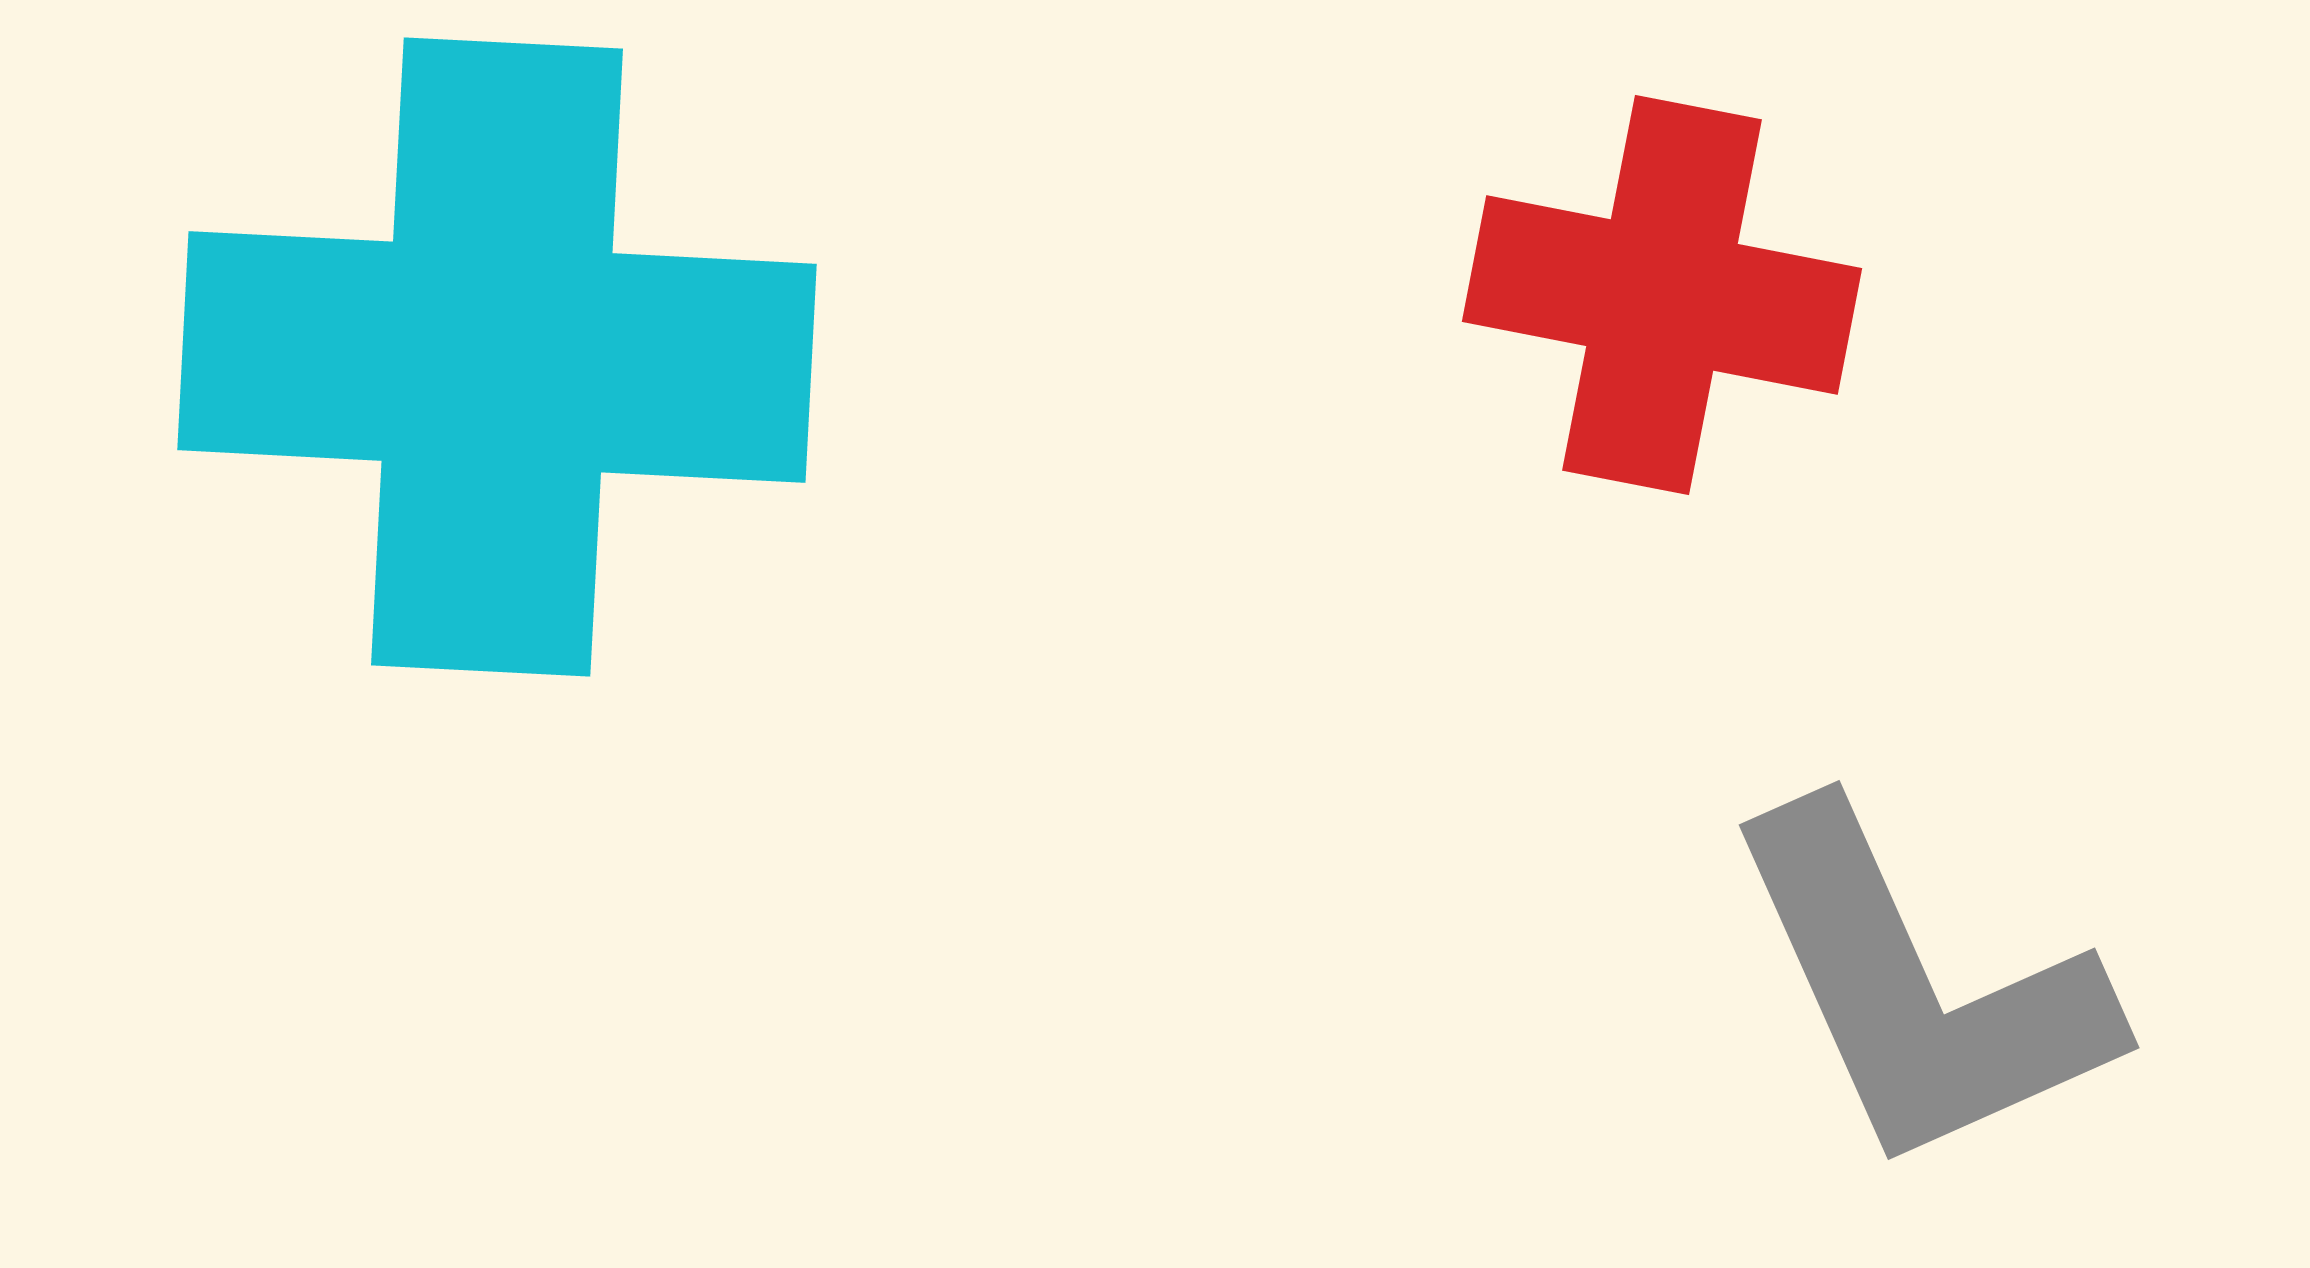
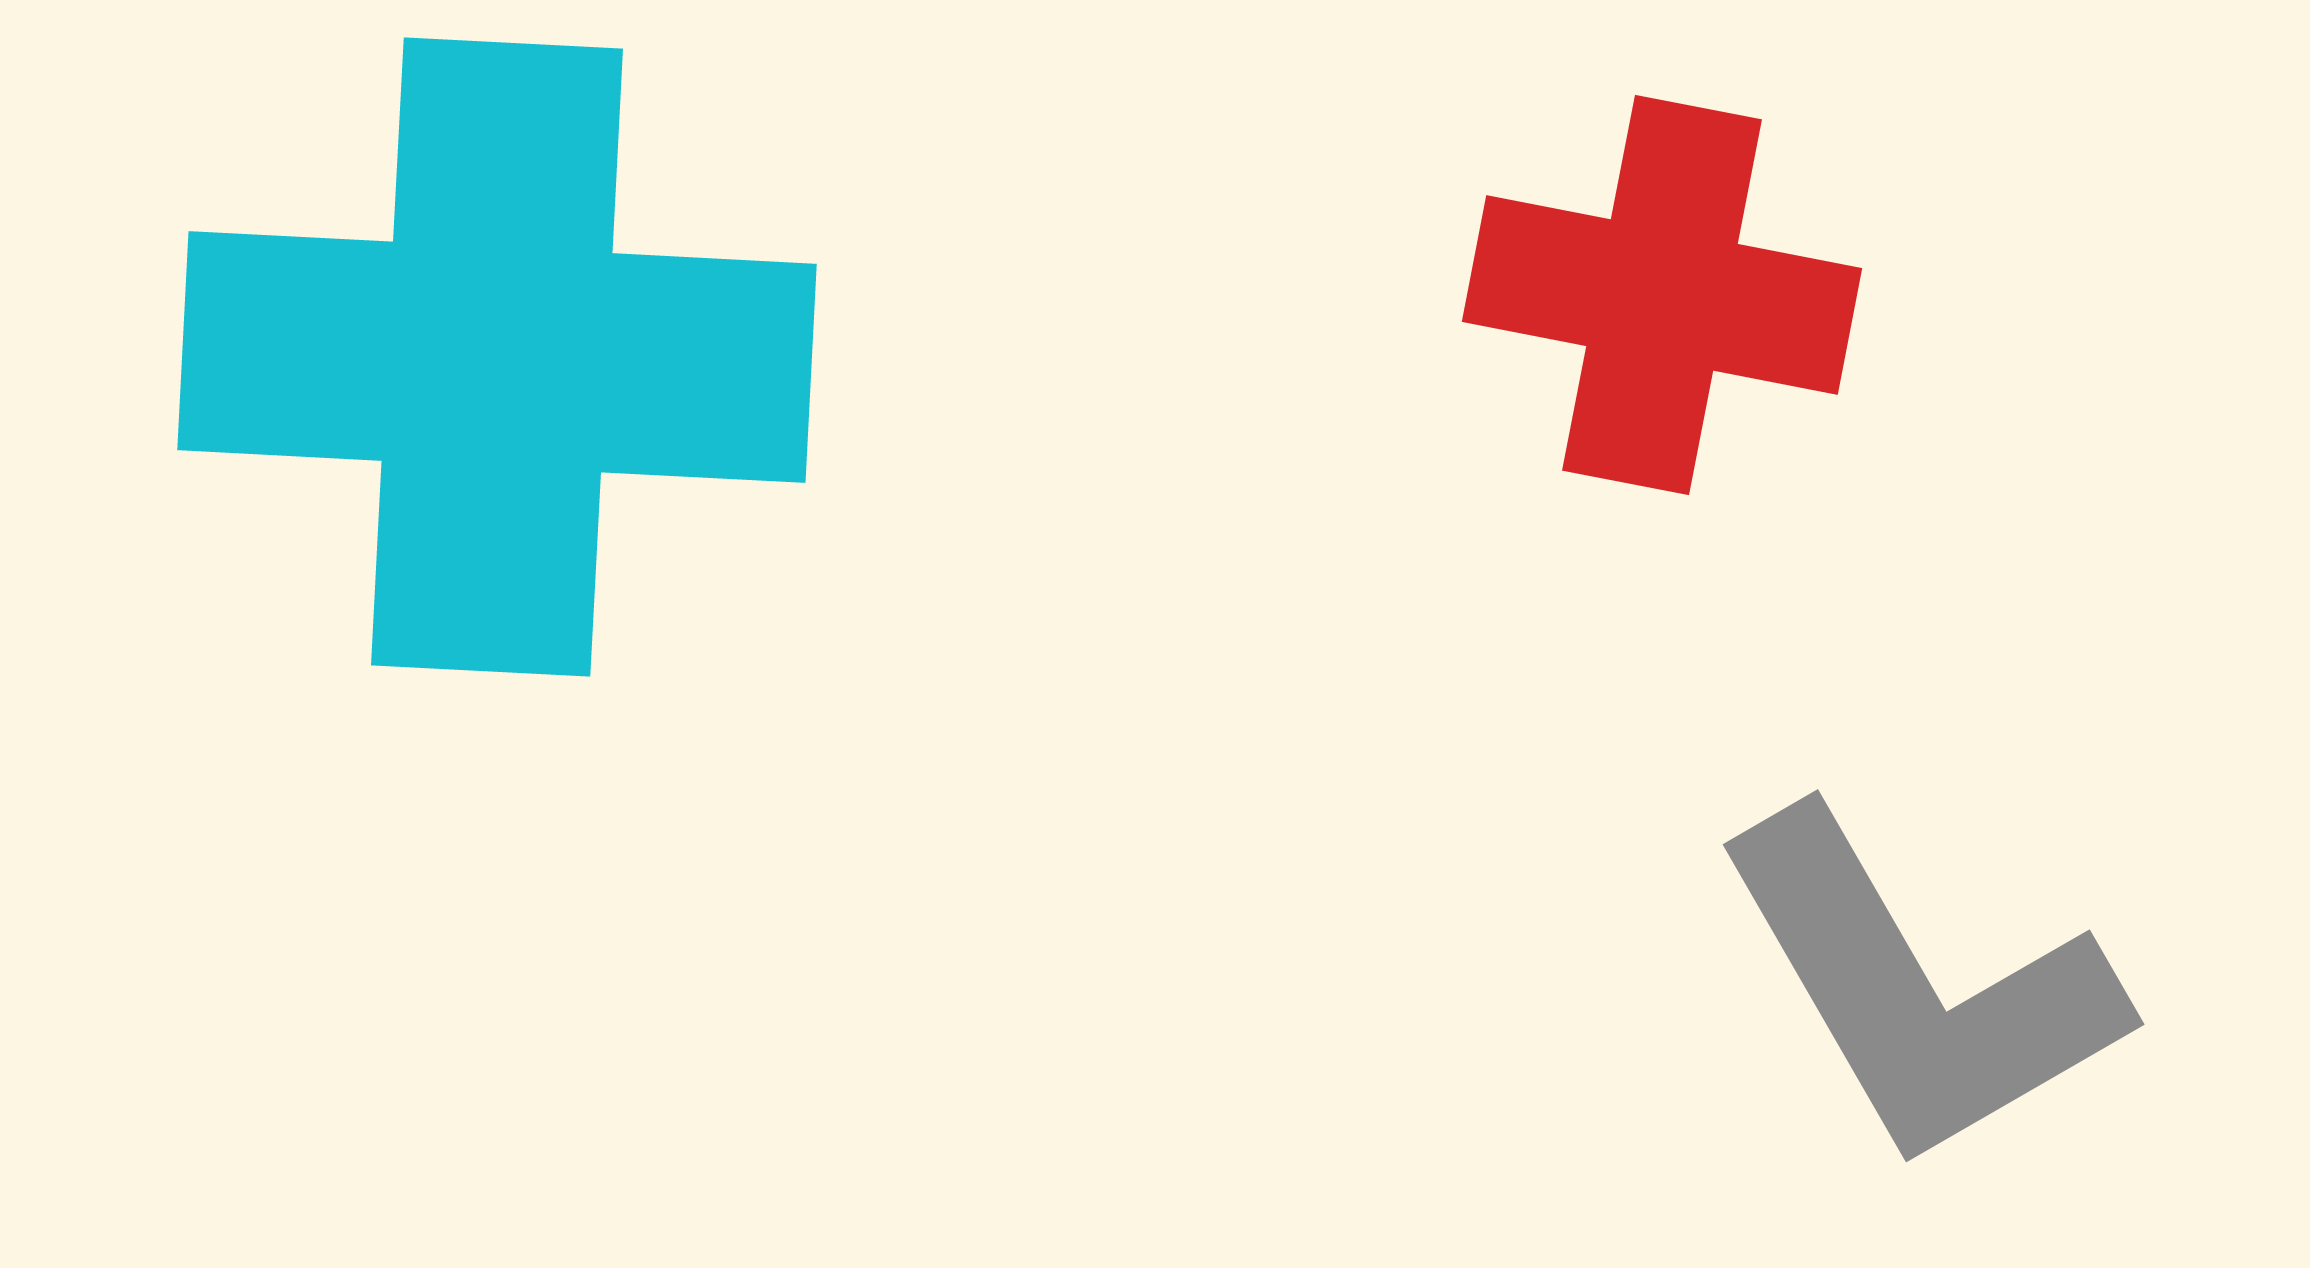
gray L-shape: rotated 6 degrees counterclockwise
